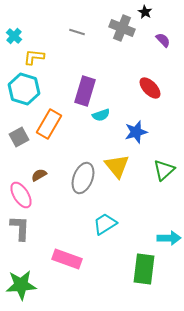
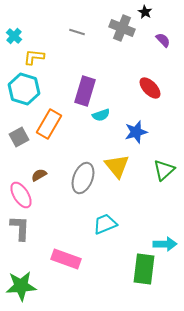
cyan trapezoid: rotated 10 degrees clockwise
cyan arrow: moved 4 px left, 6 px down
pink rectangle: moved 1 px left
green star: moved 1 px down
